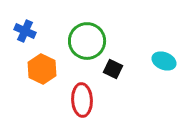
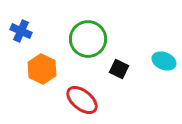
blue cross: moved 4 px left
green circle: moved 1 px right, 2 px up
black square: moved 6 px right
red ellipse: rotated 48 degrees counterclockwise
